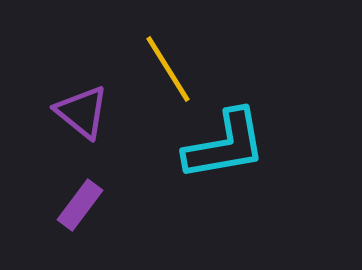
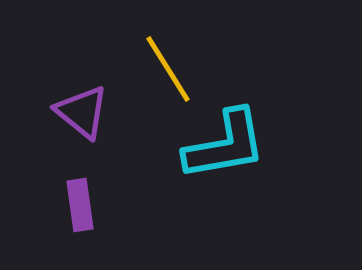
purple rectangle: rotated 45 degrees counterclockwise
